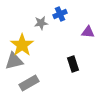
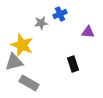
yellow star: rotated 15 degrees counterclockwise
gray triangle: moved 1 px down
gray rectangle: rotated 60 degrees clockwise
